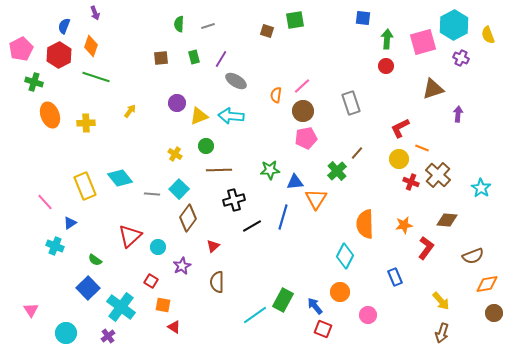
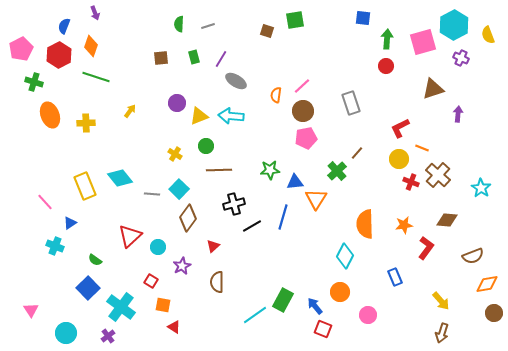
black cross at (234, 200): moved 4 px down
